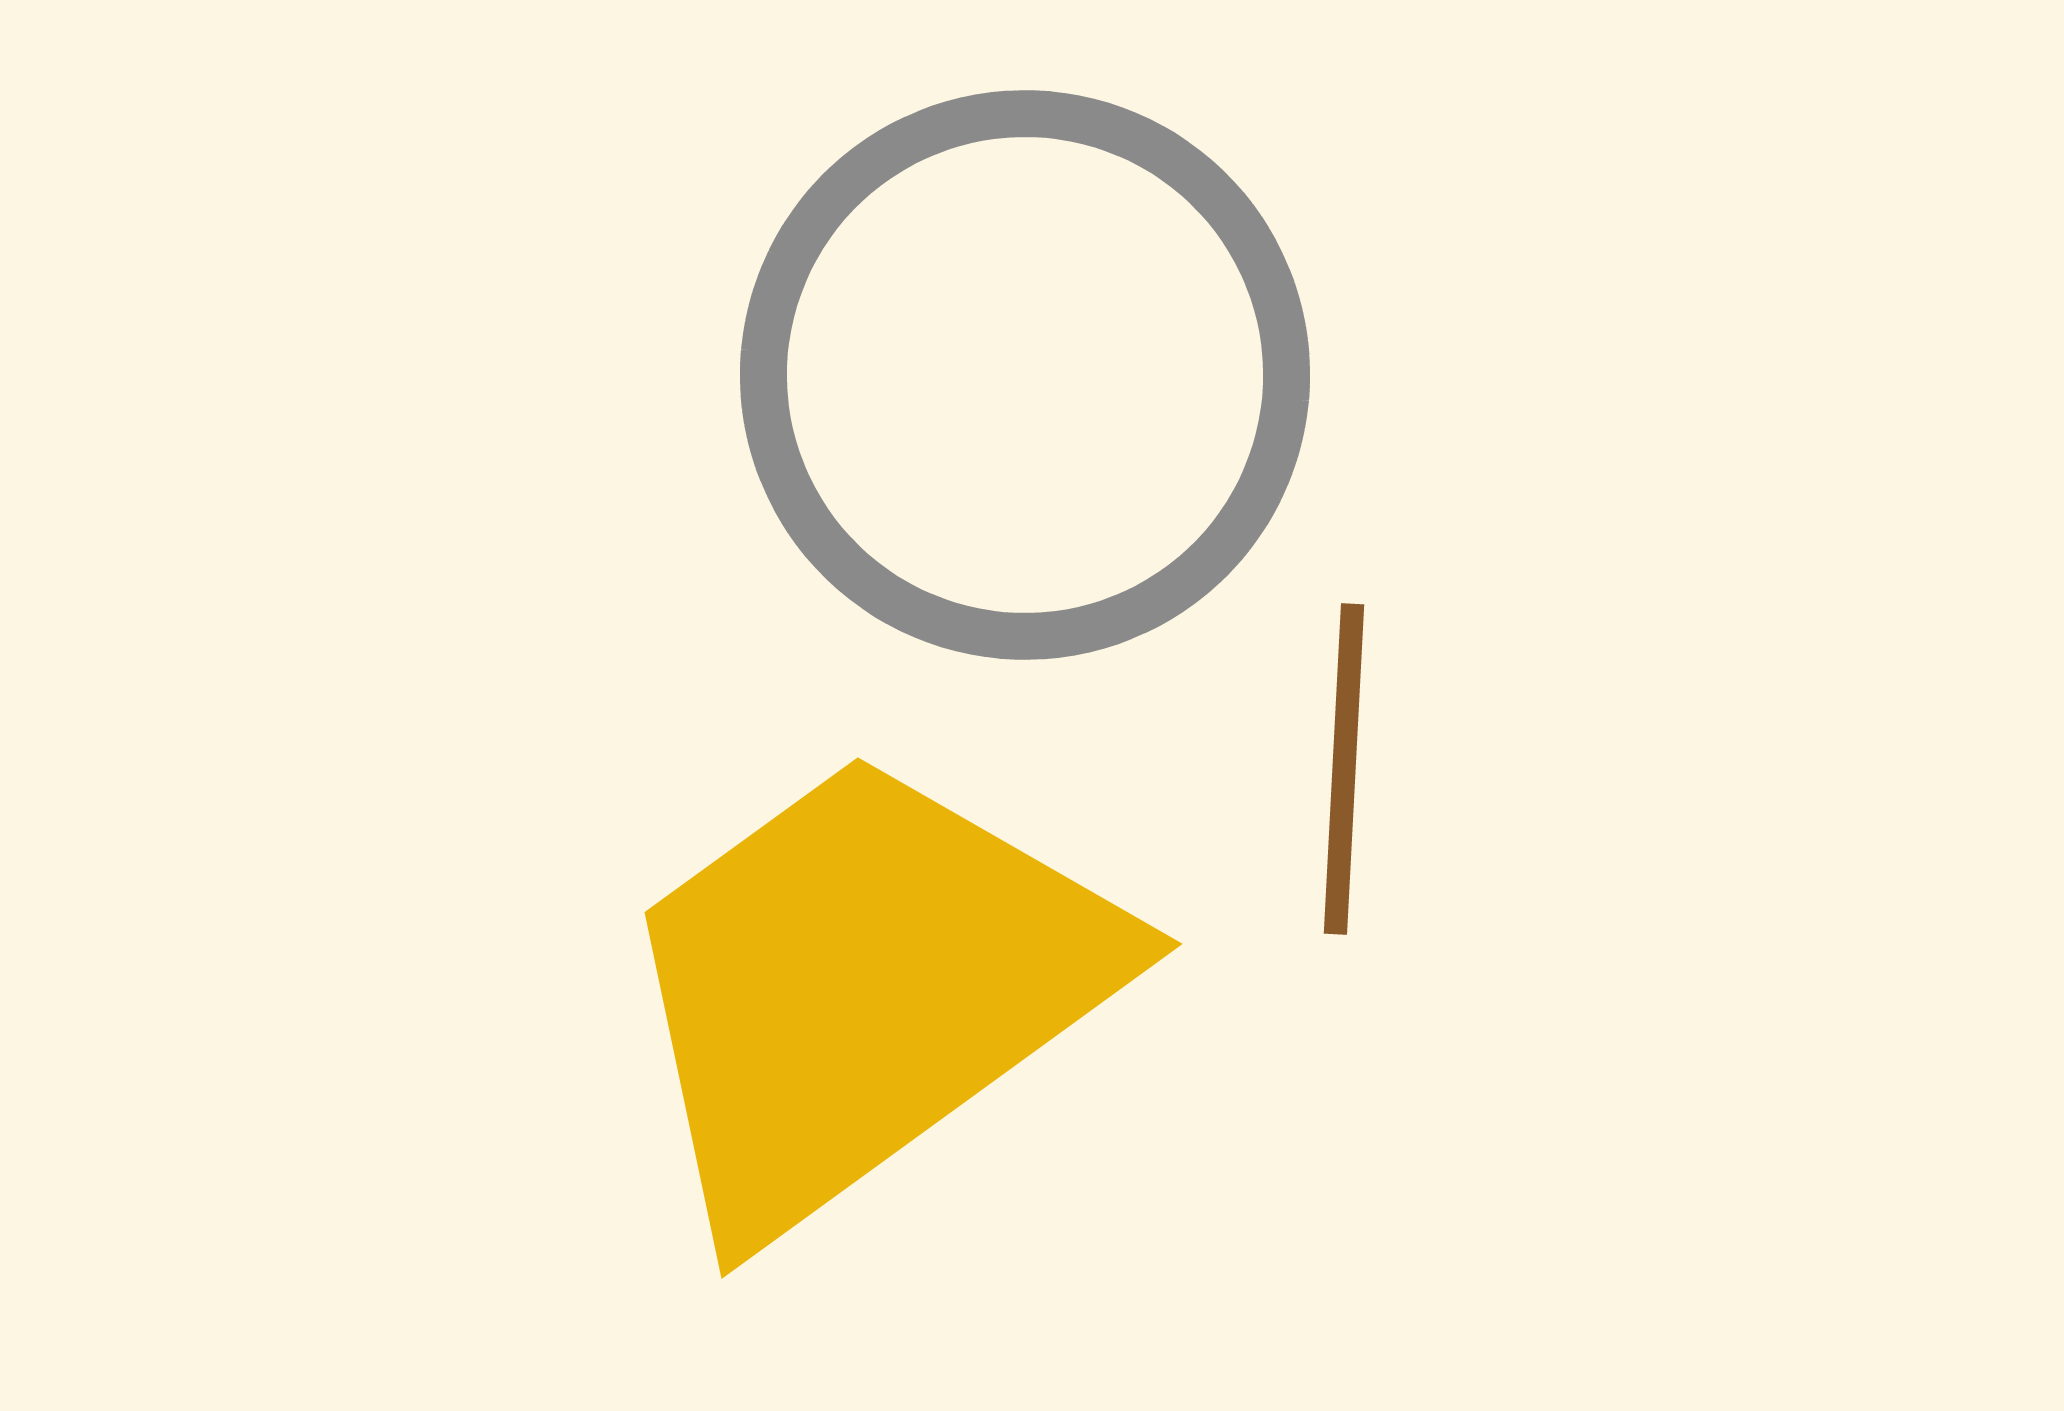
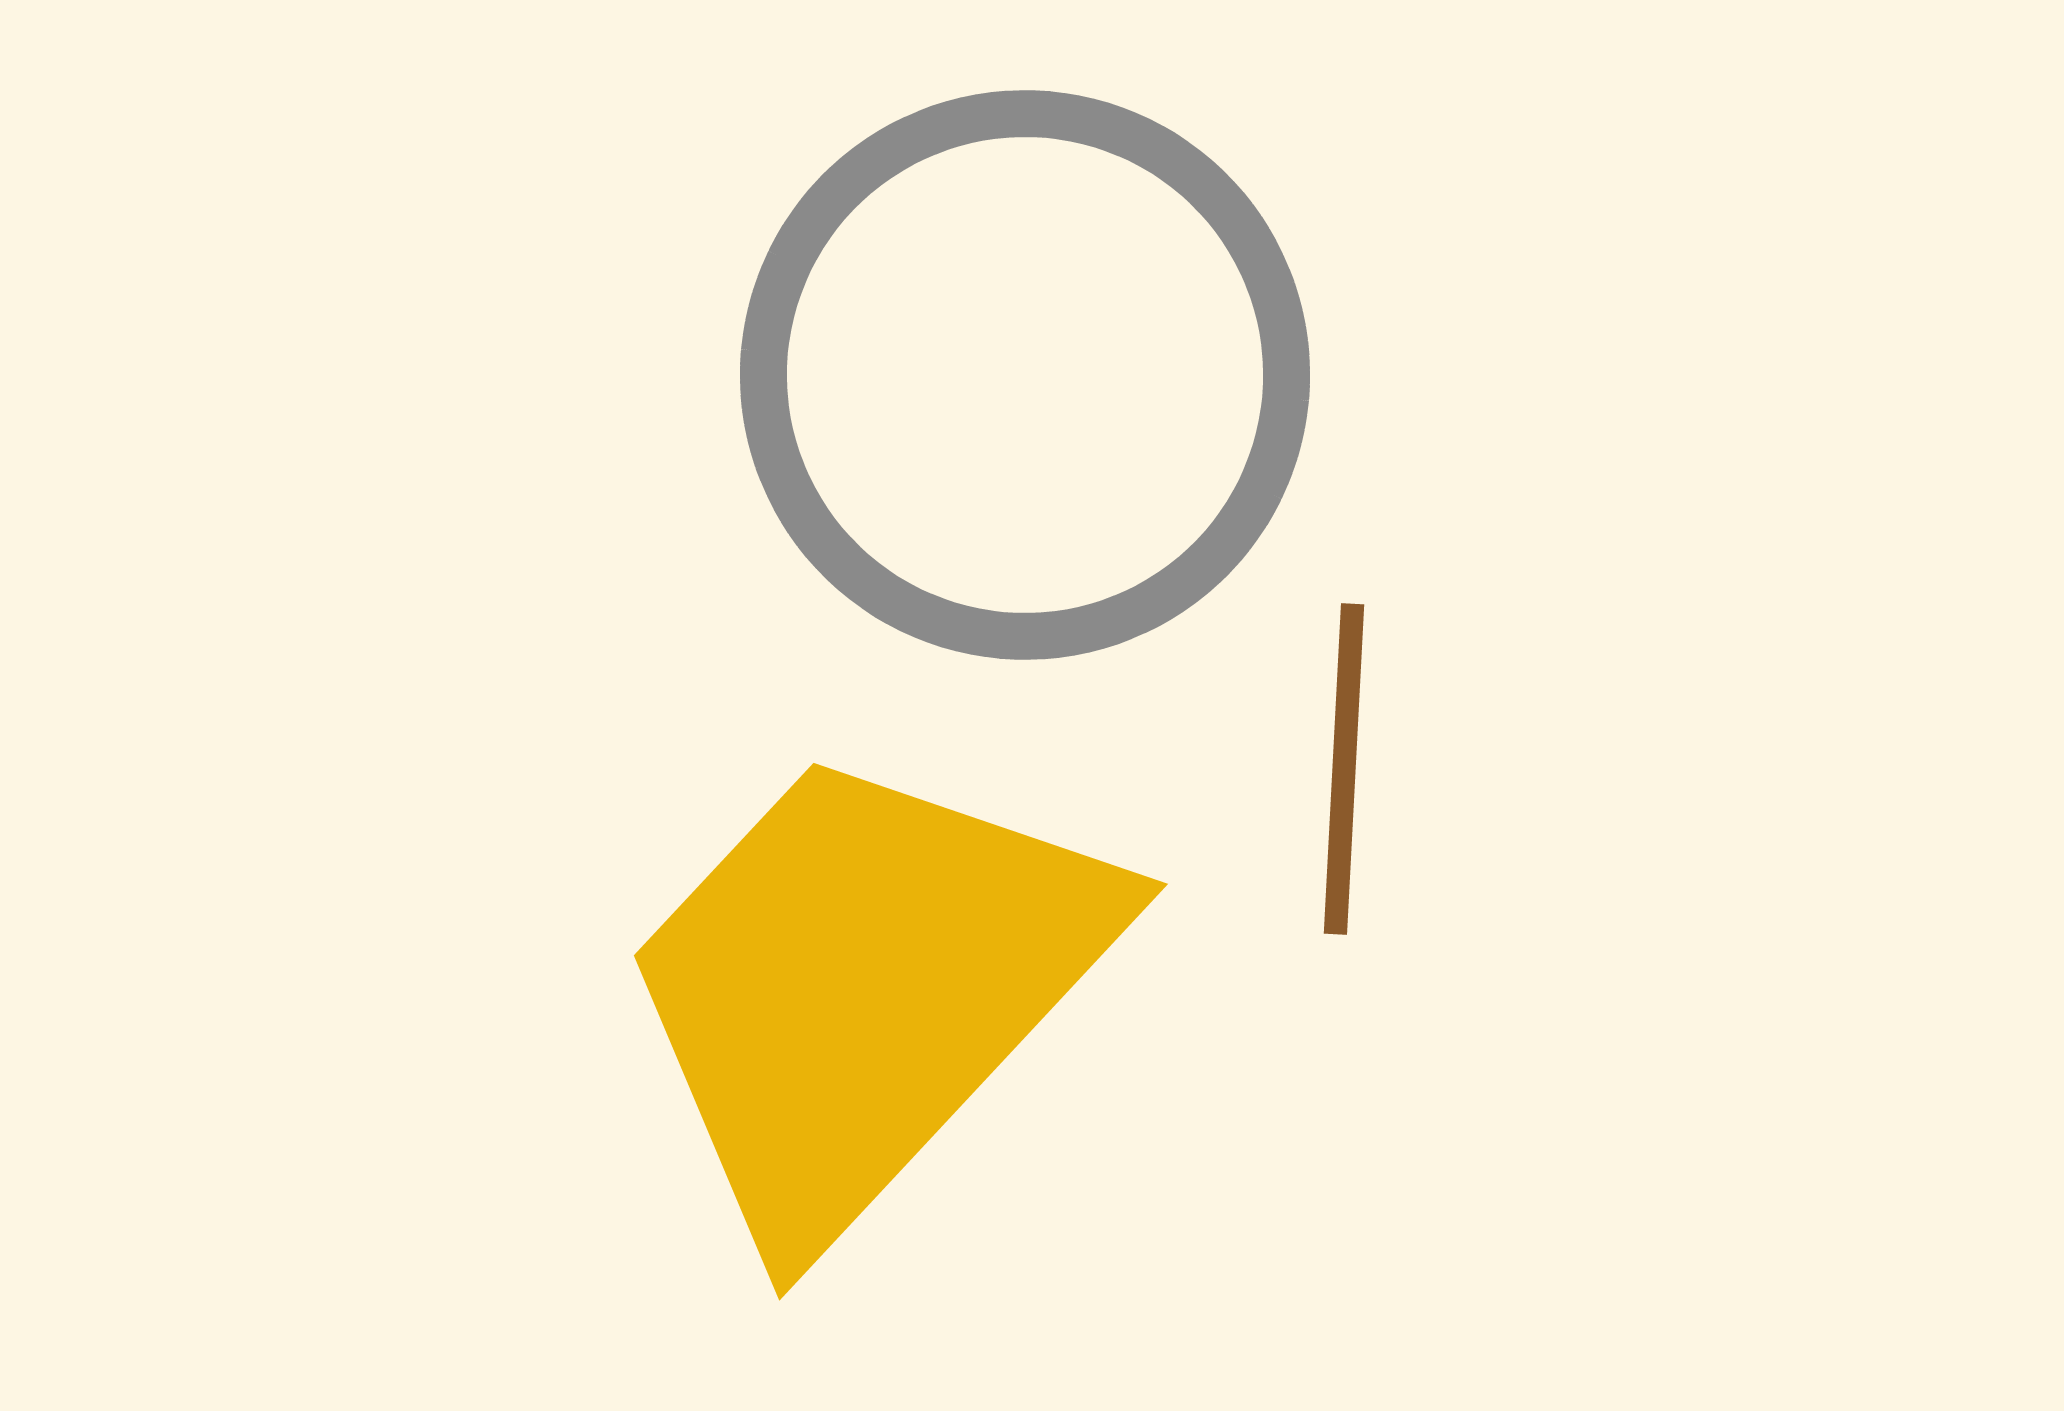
yellow trapezoid: rotated 11 degrees counterclockwise
